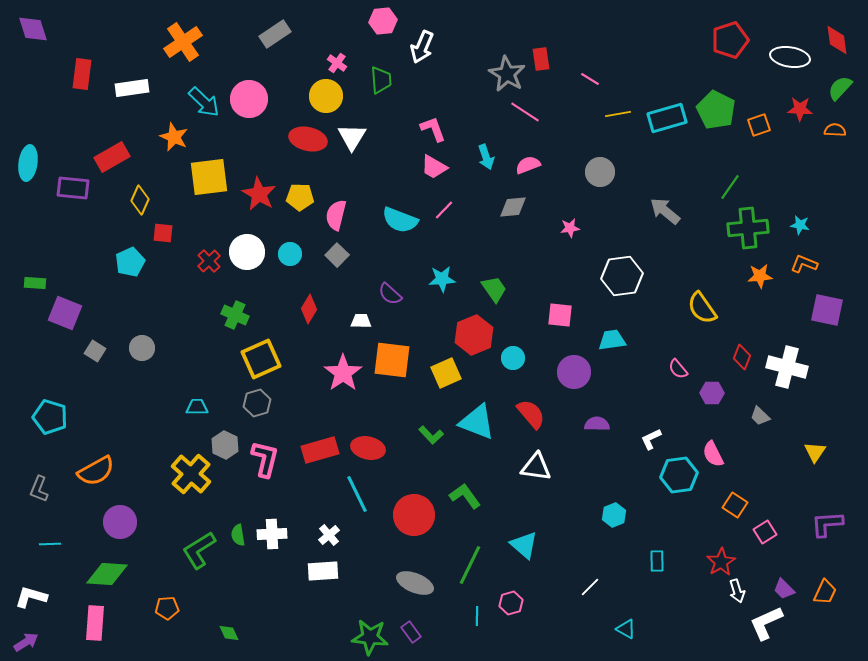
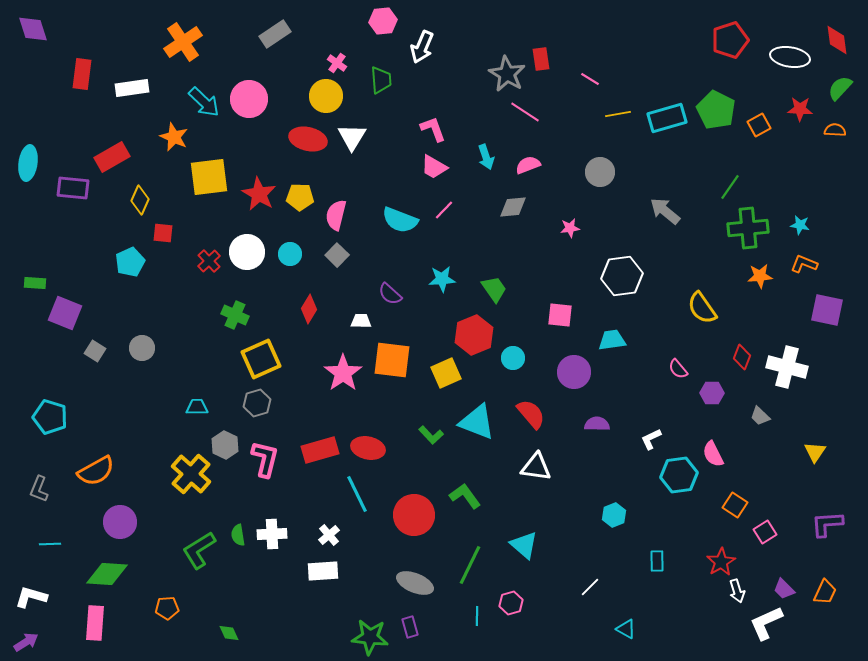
orange square at (759, 125): rotated 10 degrees counterclockwise
purple rectangle at (411, 632): moved 1 px left, 5 px up; rotated 20 degrees clockwise
